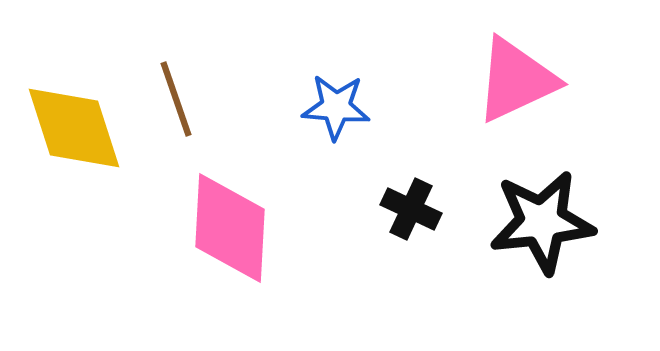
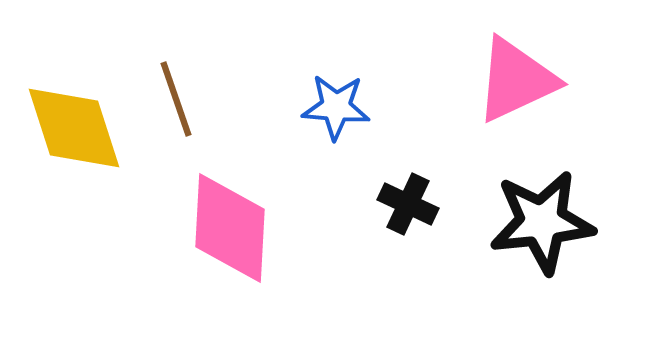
black cross: moved 3 px left, 5 px up
